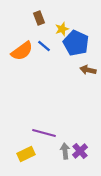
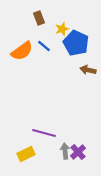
purple cross: moved 2 px left, 1 px down
